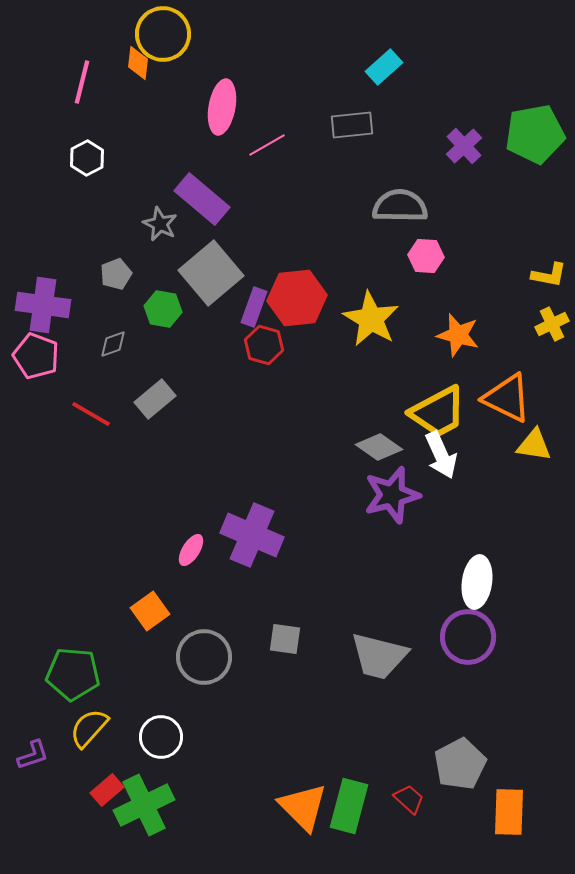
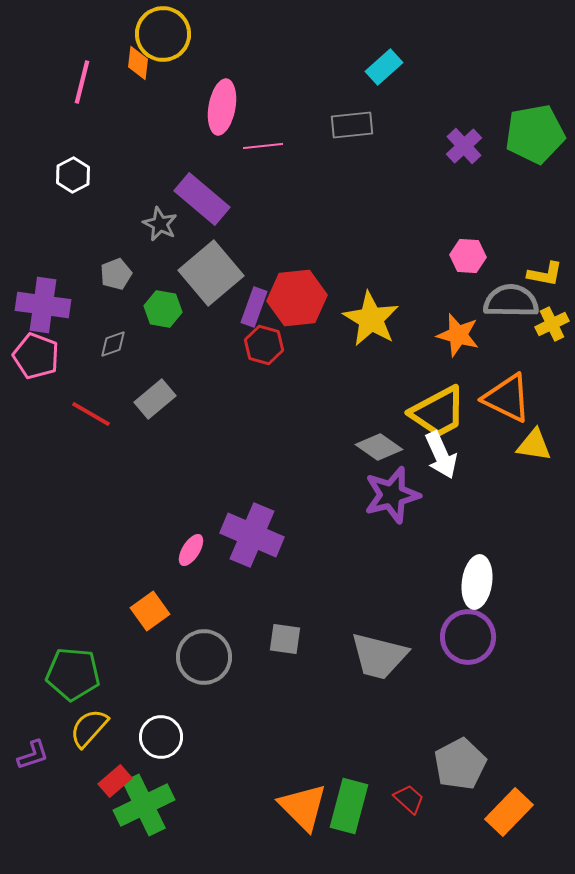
pink line at (267, 145): moved 4 px left, 1 px down; rotated 24 degrees clockwise
white hexagon at (87, 158): moved 14 px left, 17 px down
gray semicircle at (400, 206): moved 111 px right, 95 px down
pink hexagon at (426, 256): moved 42 px right
yellow L-shape at (549, 275): moved 4 px left, 1 px up
red rectangle at (107, 790): moved 8 px right, 9 px up
orange rectangle at (509, 812): rotated 42 degrees clockwise
